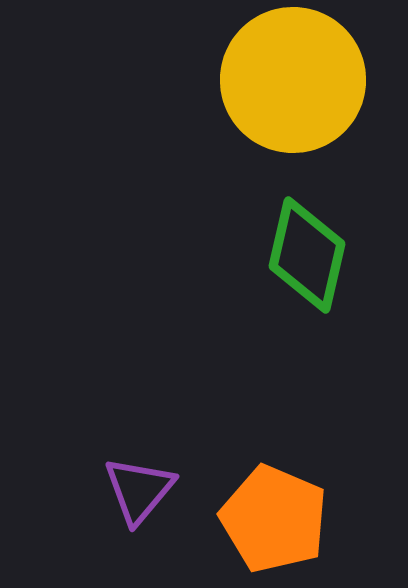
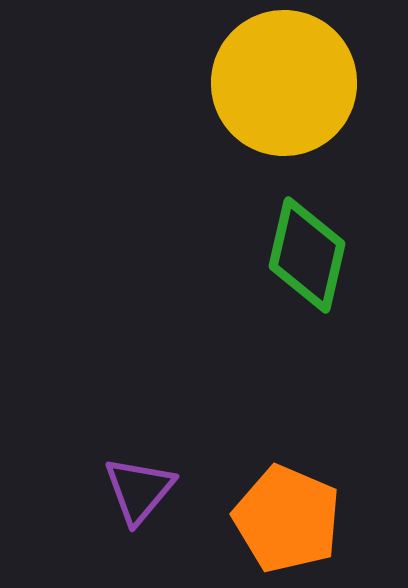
yellow circle: moved 9 px left, 3 px down
orange pentagon: moved 13 px right
